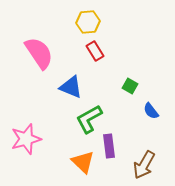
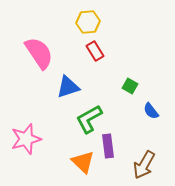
blue triangle: moved 3 px left; rotated 40 degrees counterclockwise
purple rectangle: moved 1 px left
